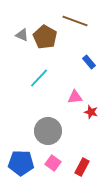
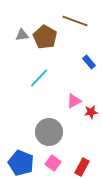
gray triangle: rotated 32 degrees counterclockwise
pink triangle: moved 1 px left, 4 px down; rotated 21 degrees counterclockwise
red star: rotated 24 degrees counterclockwise
gray circle: moved 1 px right, 1 px down
blue pentagon: rotated 20 degrees clockwise
